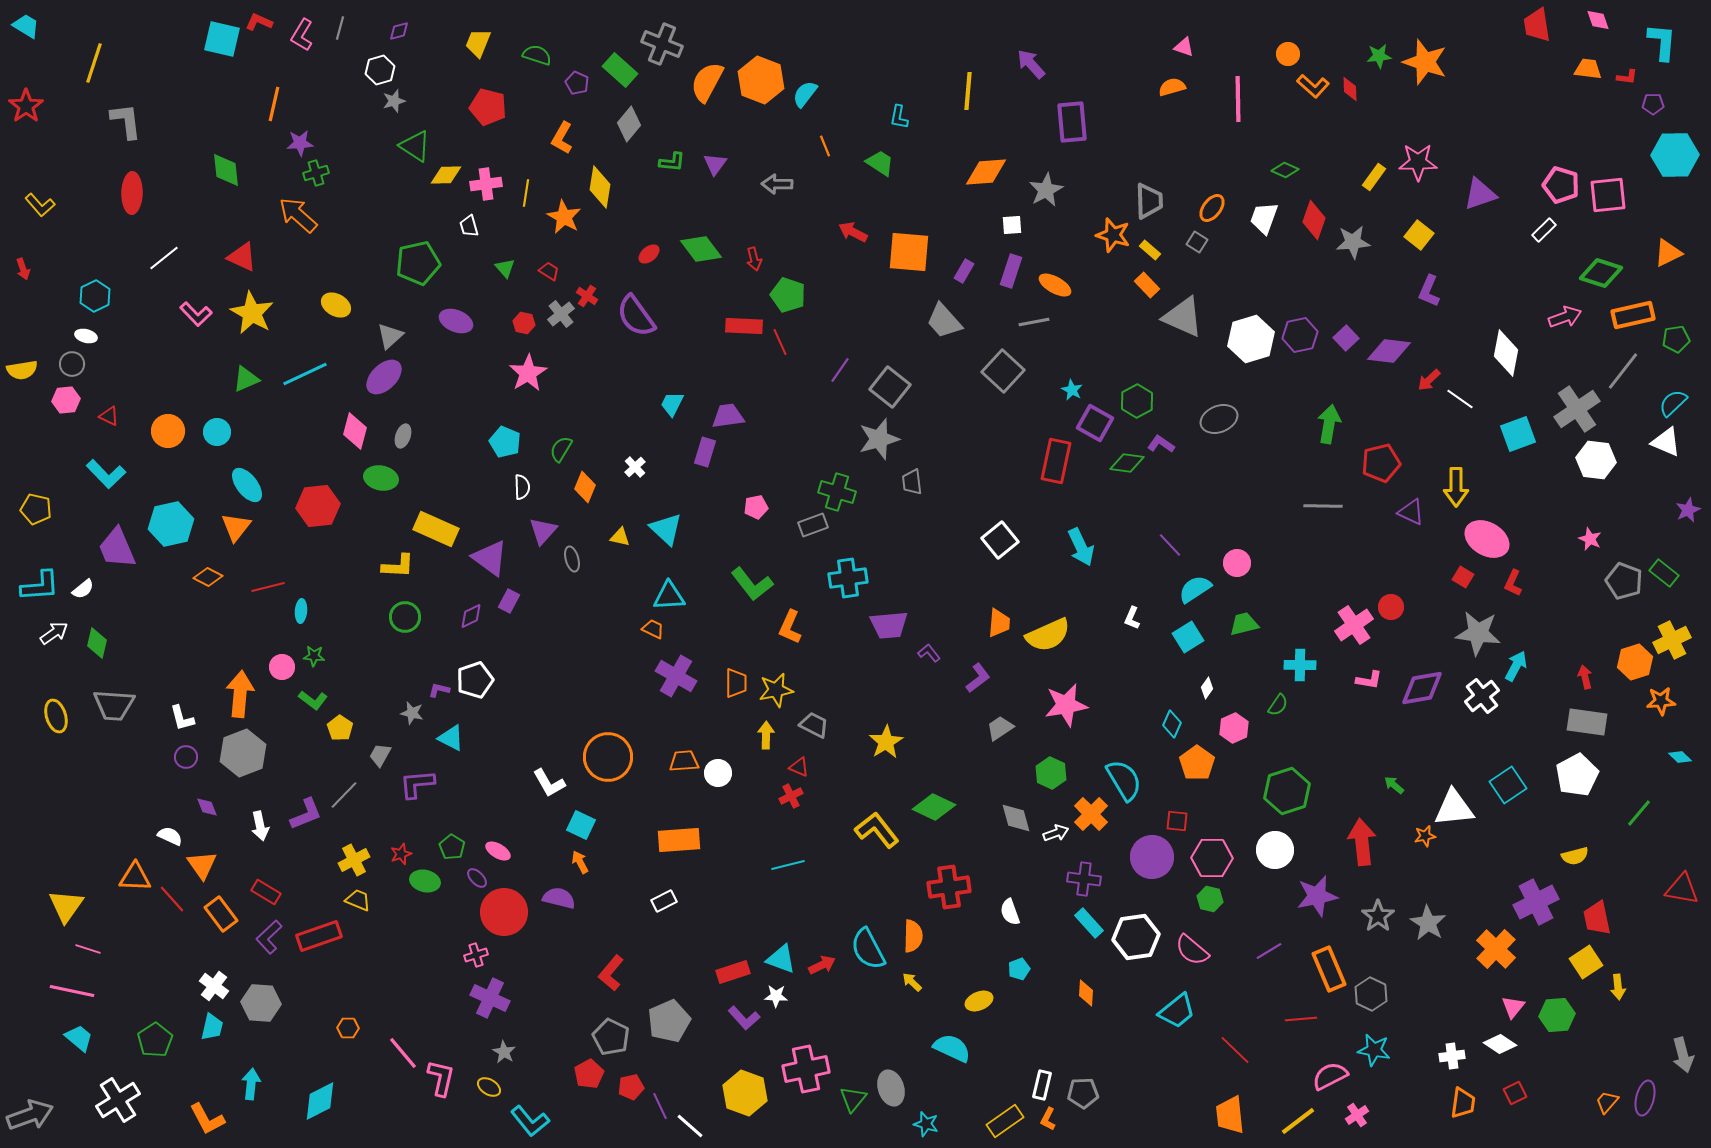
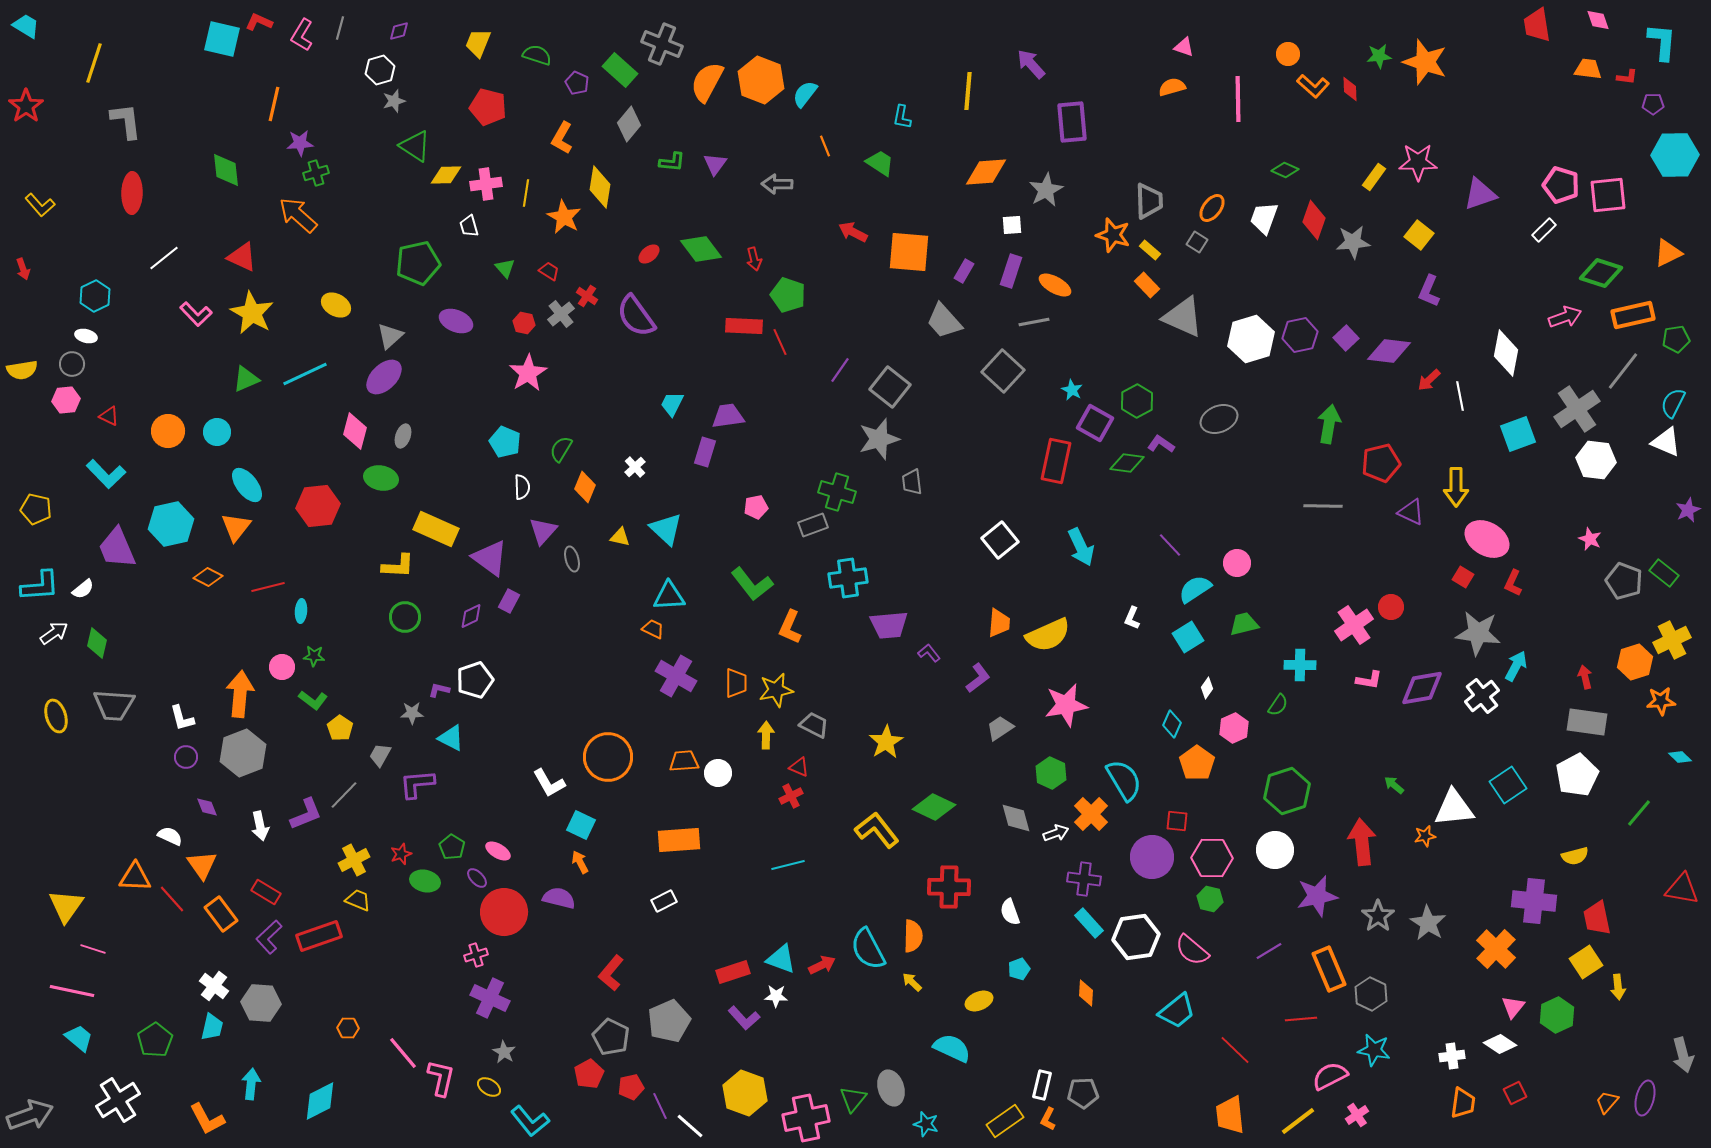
cyan L-shape at (899, 117): moved 3 px right
white line at (1460, 399): moved 3 px up; rotated 44 degrees clockwise
cyan semicircle at (1673, 403): rotated 20 degrees counterclockwise
gray star at (412, 713): rotated 15 degrees counterclockwise
red cross at (949, 887): rotated 9 degrees clockwise
purple cross at (1536, 902): moved 2 px left, 1 px up; rotated 33 degrees clockwise
pink line at (88, 949): moved 5 px right
green hexagon at (1557, 1015): rotated 20 degrees counterclockwise
pink cross at (806, 1069): moved 49 px down
